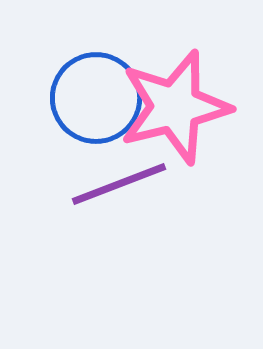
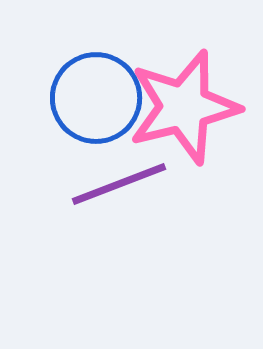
pink star: moved 9 px right
